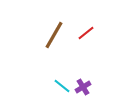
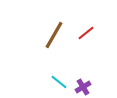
cyan line: moved 3 px left, 4 px up
